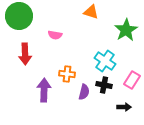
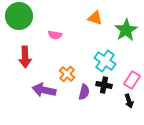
orange triangle: moved 4 px right, 6 px down
red arrow: moved 3 px down
orange cross: rotated 35 degrees clockwise
purple arrow: rotated 80 degrees counterclockwise
black arrow: moved 5 px right, 6 px up; rotated 72 degrees clockwise
